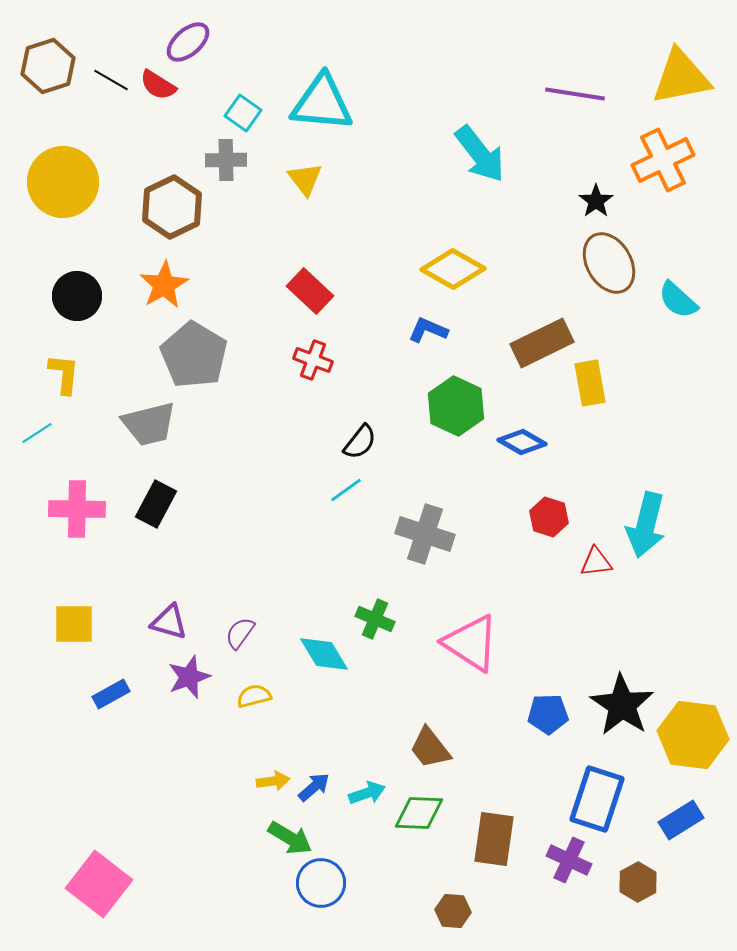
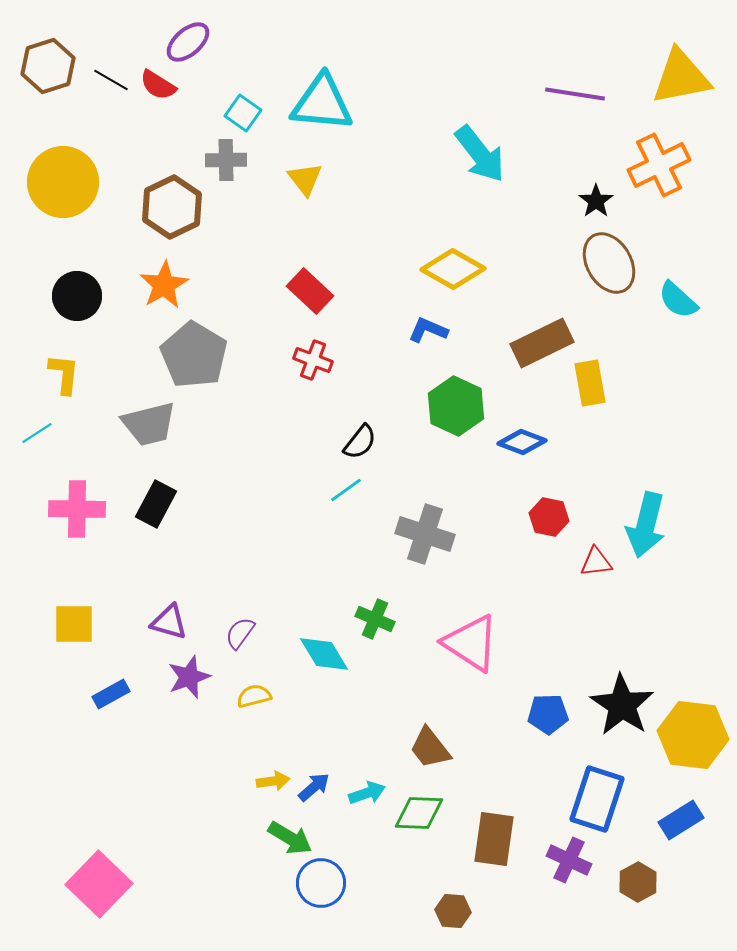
orange cross at (663, 160): moved 4 px left, 5 px down
blue diamond at (522, 442): rotated 9 degrees counterclockwise
red hexagon at (549, 517): rotated 6 degrees counterclockwise
pink square at (99, 884): rotated 6 degrees clockwise
